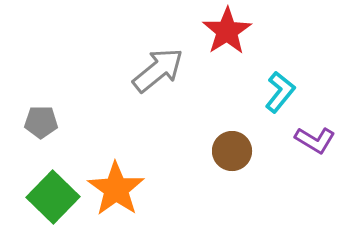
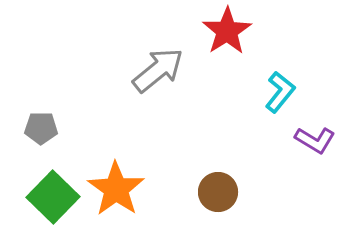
gray pentagon: moved 6 px down
brown circle: moved 14 px left, 41 px down
